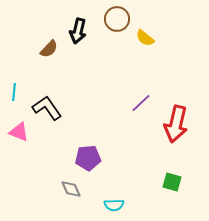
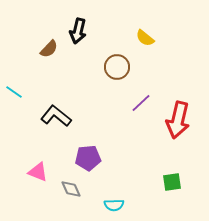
brown circle: moved 48 px down
cyan line: rotated 60 degrees counterclockwise
black L-shape: moved 9 px right, 8 px down; rotated 16 degrees counterclockwise
red arrow: moved 2 px right, 4 px up
pink triangle: moved 19 px right, 40 px down
green square: rotated 24 degrees counterclockwise
